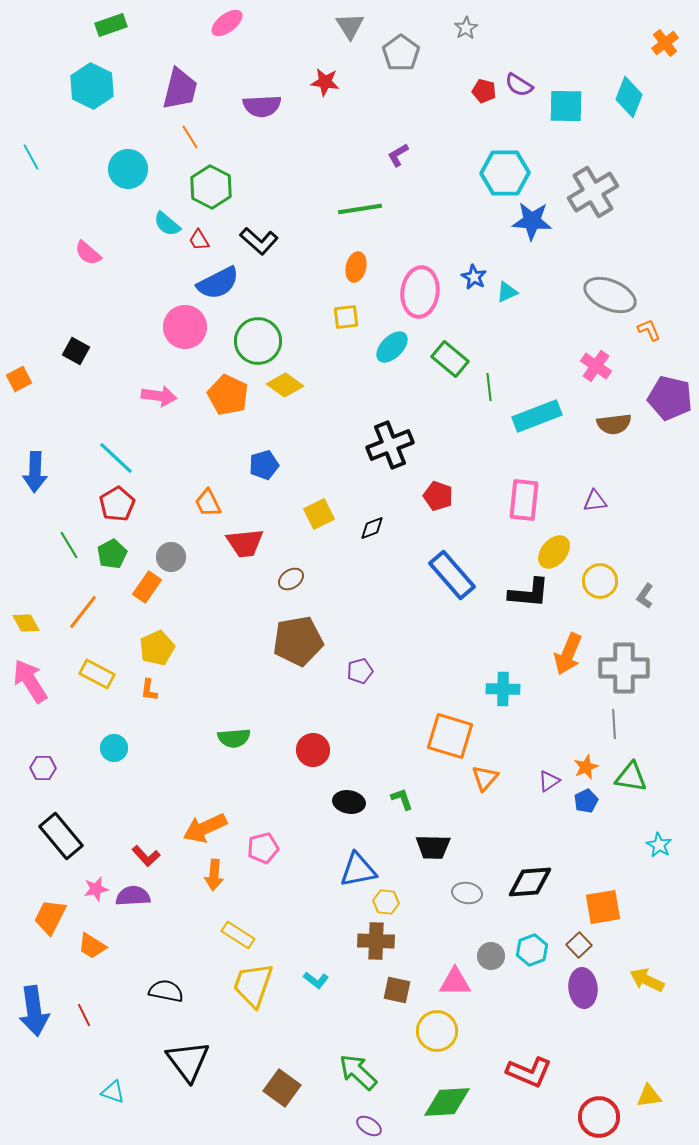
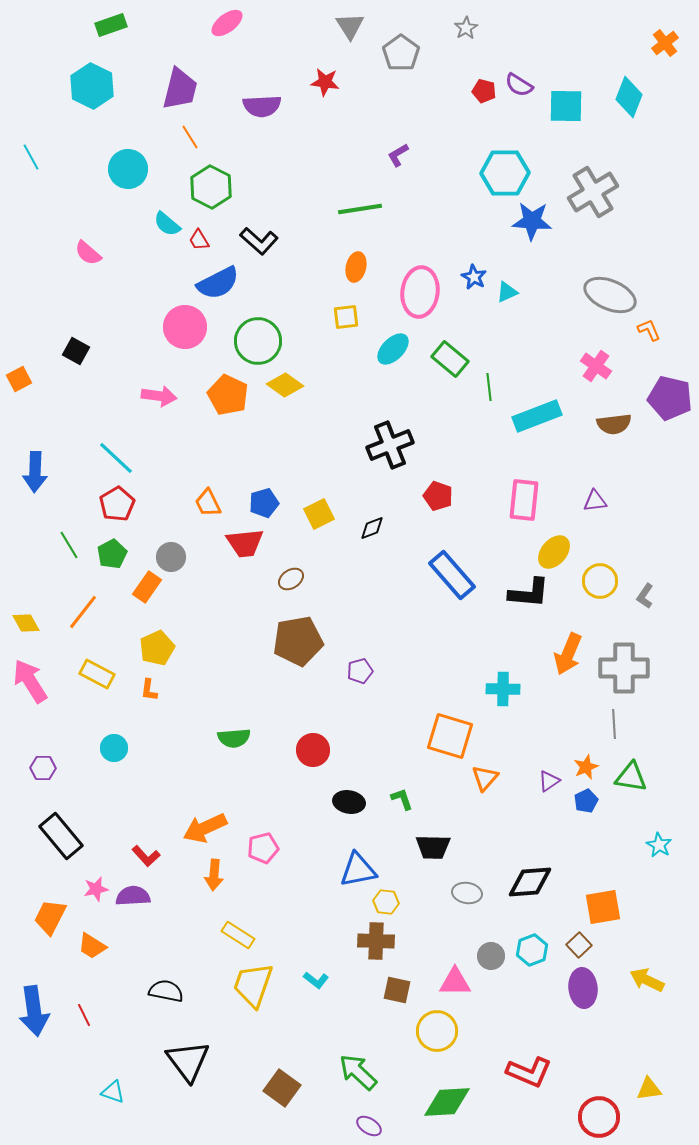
cyan ellipse at (392, 347): moved 1 px right, 2 px down
blue pentagon at (264, 465): moved 38 px down
yellow triangle at (649, 1096): moved 7 px up
